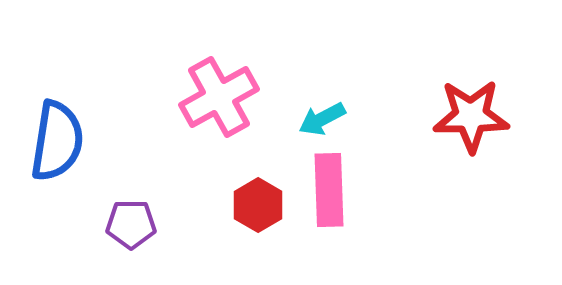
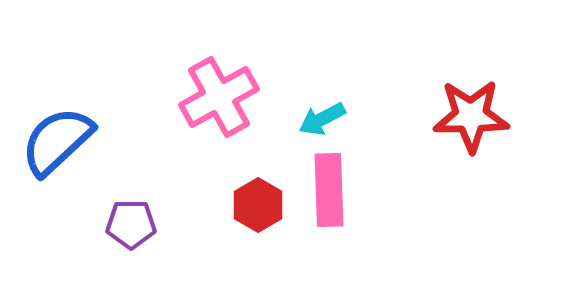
blue semicircle: rotated 142 degrees counterclockwise
